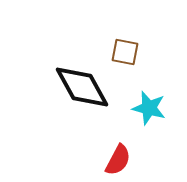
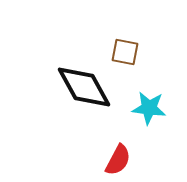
black diamond: moved 2 px right
cyan star: rotated 8 degrees counterclockwise
